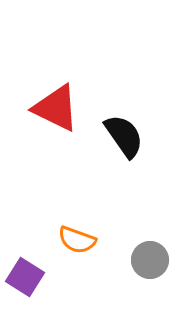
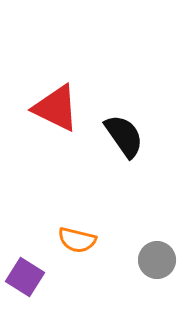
orange semicircle: rotated 6 degrees counterclockwise
gray circle: moved 7 px right
